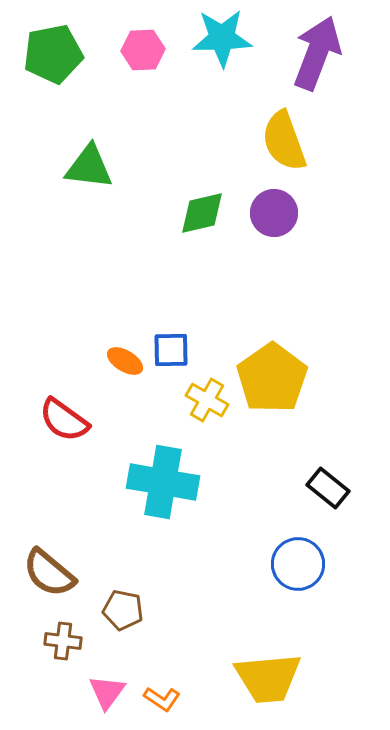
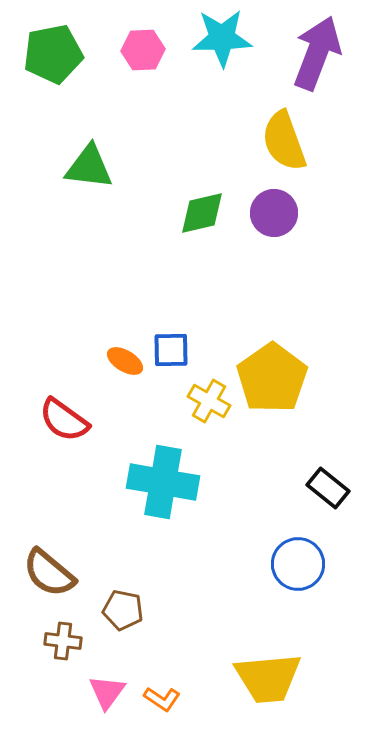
yellow cross: moved 2 px right, 1 px down
